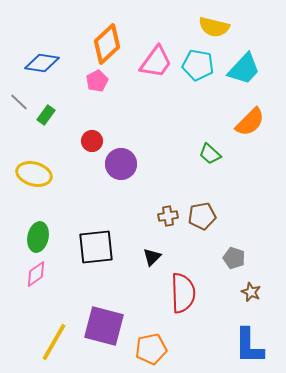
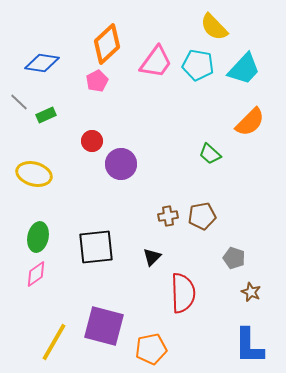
yellow semicircle: rotated 32 degrees clockwise
green rectangle: rotated 30 degrees clockwise
